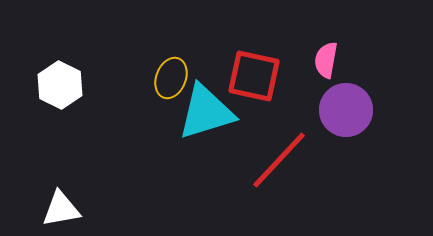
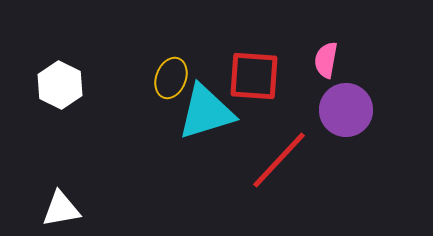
red square: rotated 8 degrees counterclockwise
